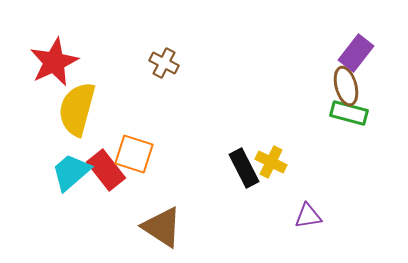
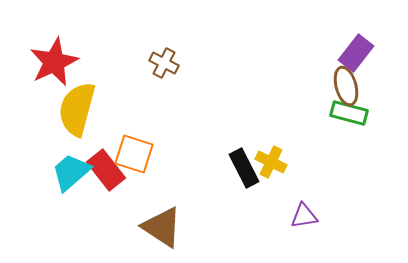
purple triangle: moved 4 px left
